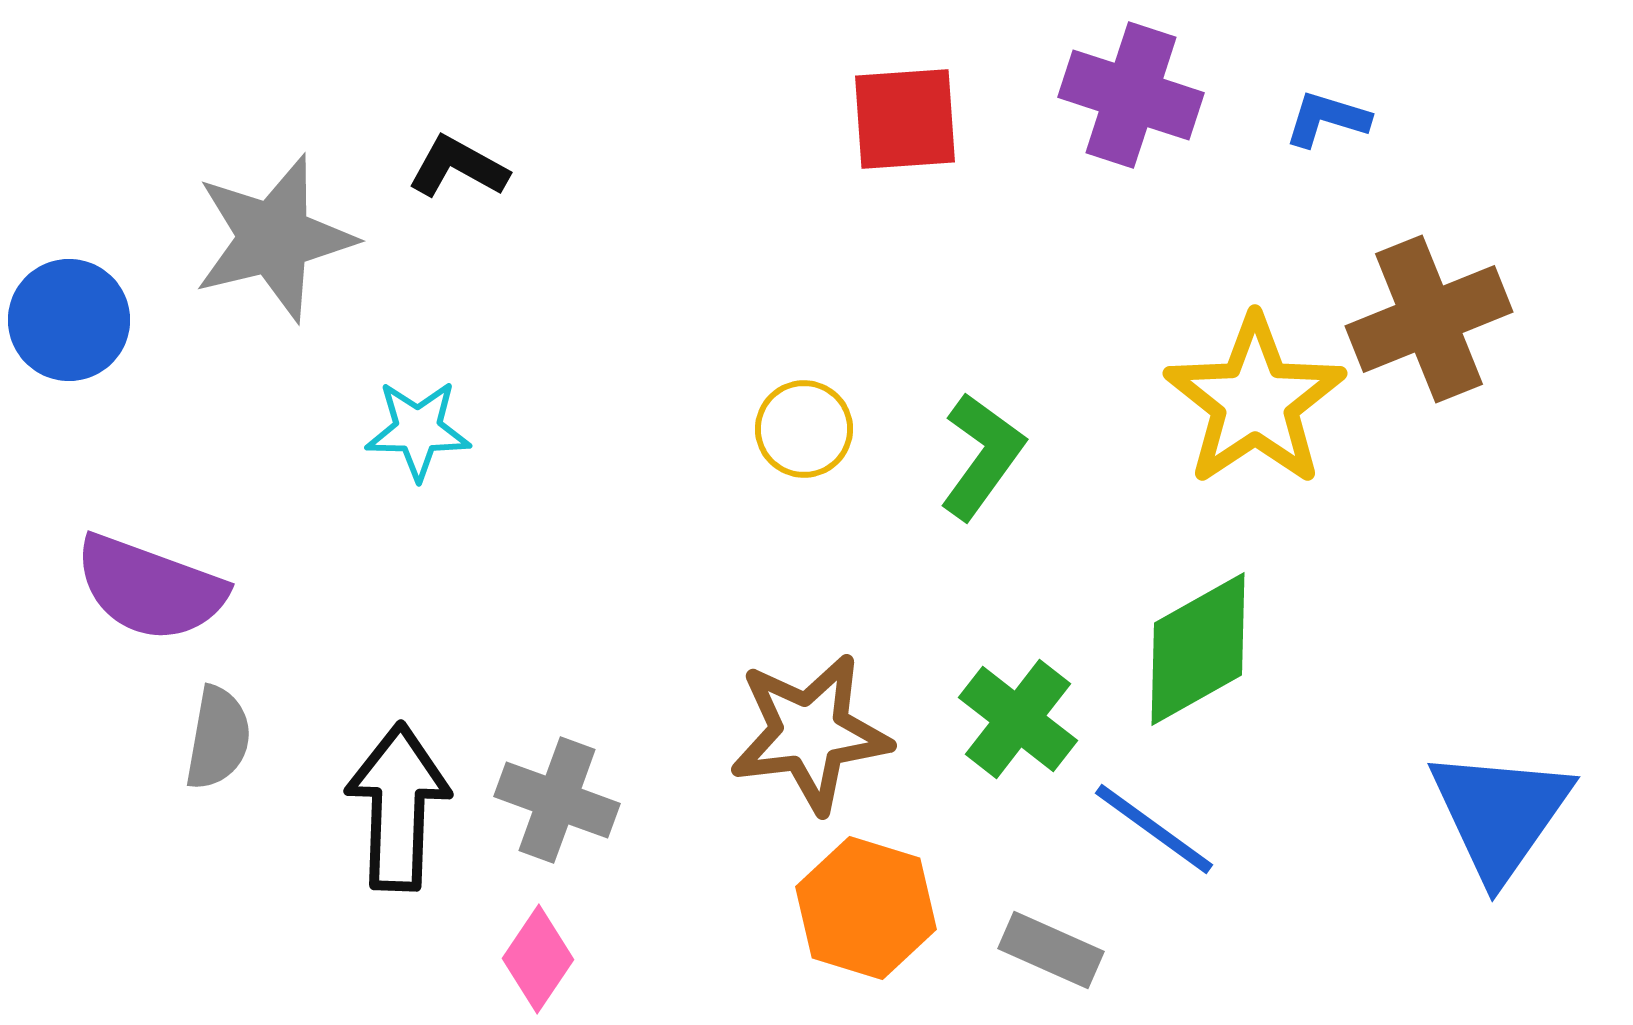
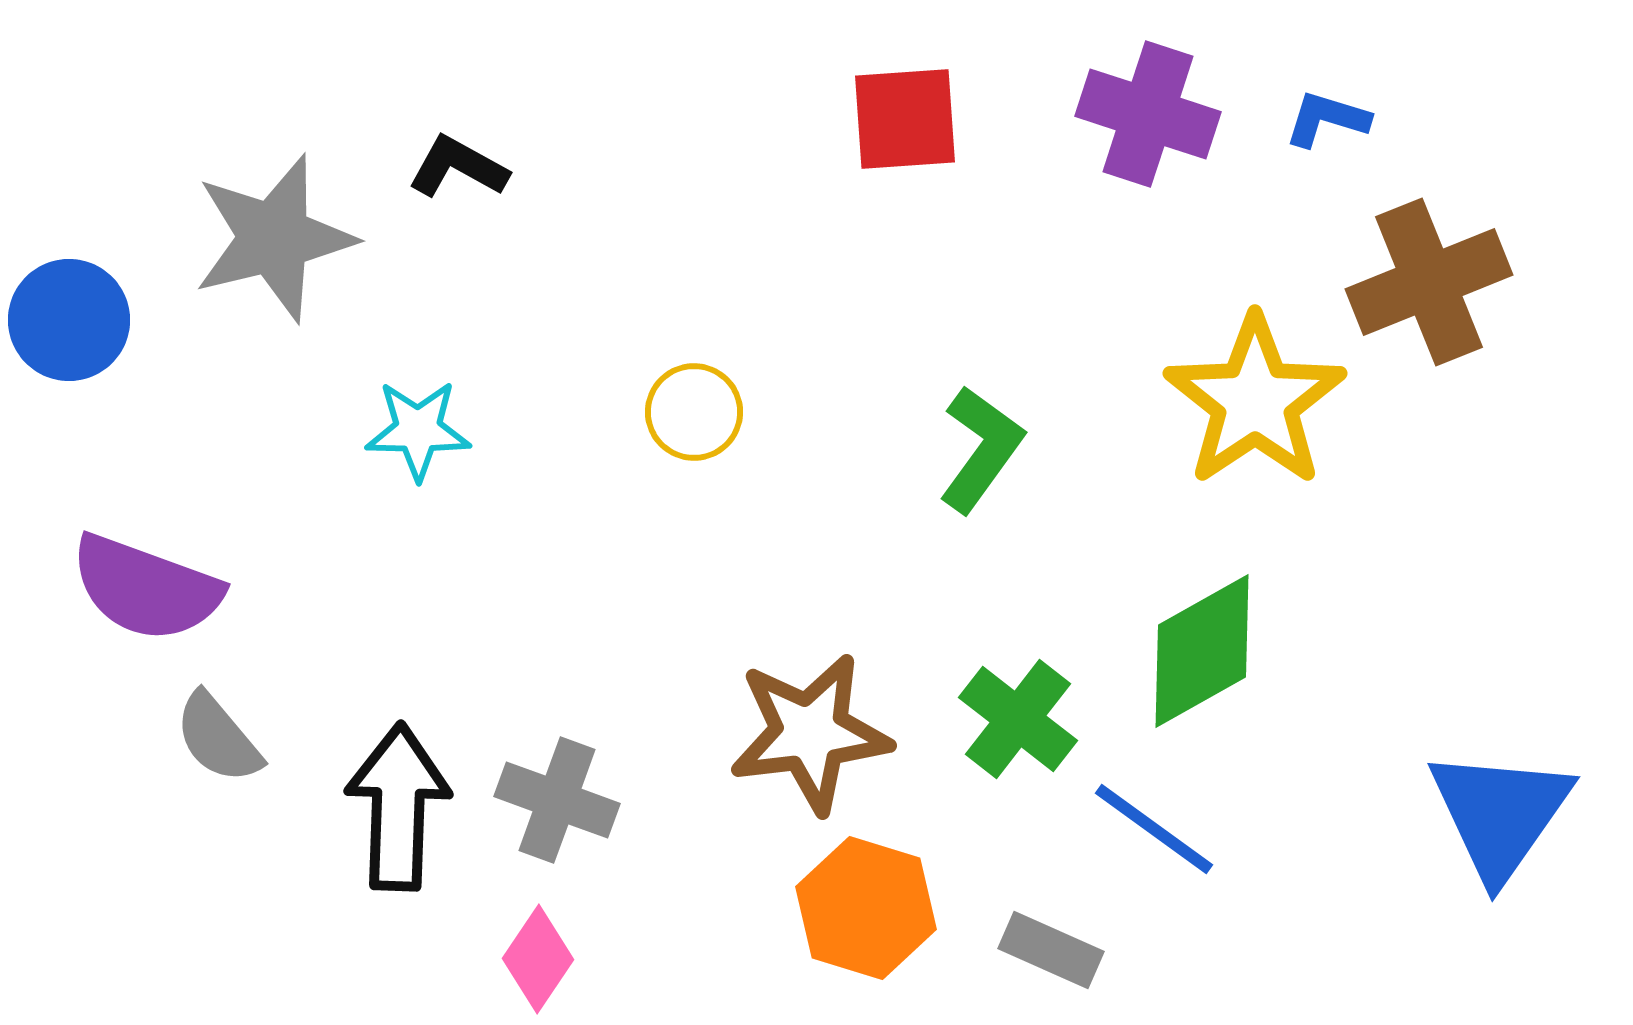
purple cross: moved 17 px right, 19 px down
brown cross: moved 37 px up
yellow circle: moved 110 px left, 17 px up
green L-shape: moved 1 px left, 7 px up
purple semicircle: moved 4 px left
green diamond: moved 4 px right, 2 px down
gray semicircle: rotated 130 degrees clockwise
